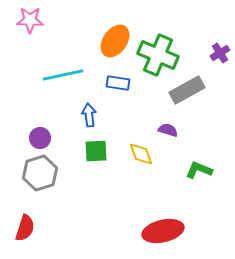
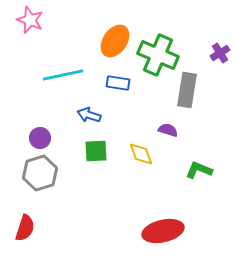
pink star: rotated 20 degrees clockwise
gray rectangle: rotated 52 degrees counterclockwise
blue arrow: rotated 65 degrees counterclockwise
